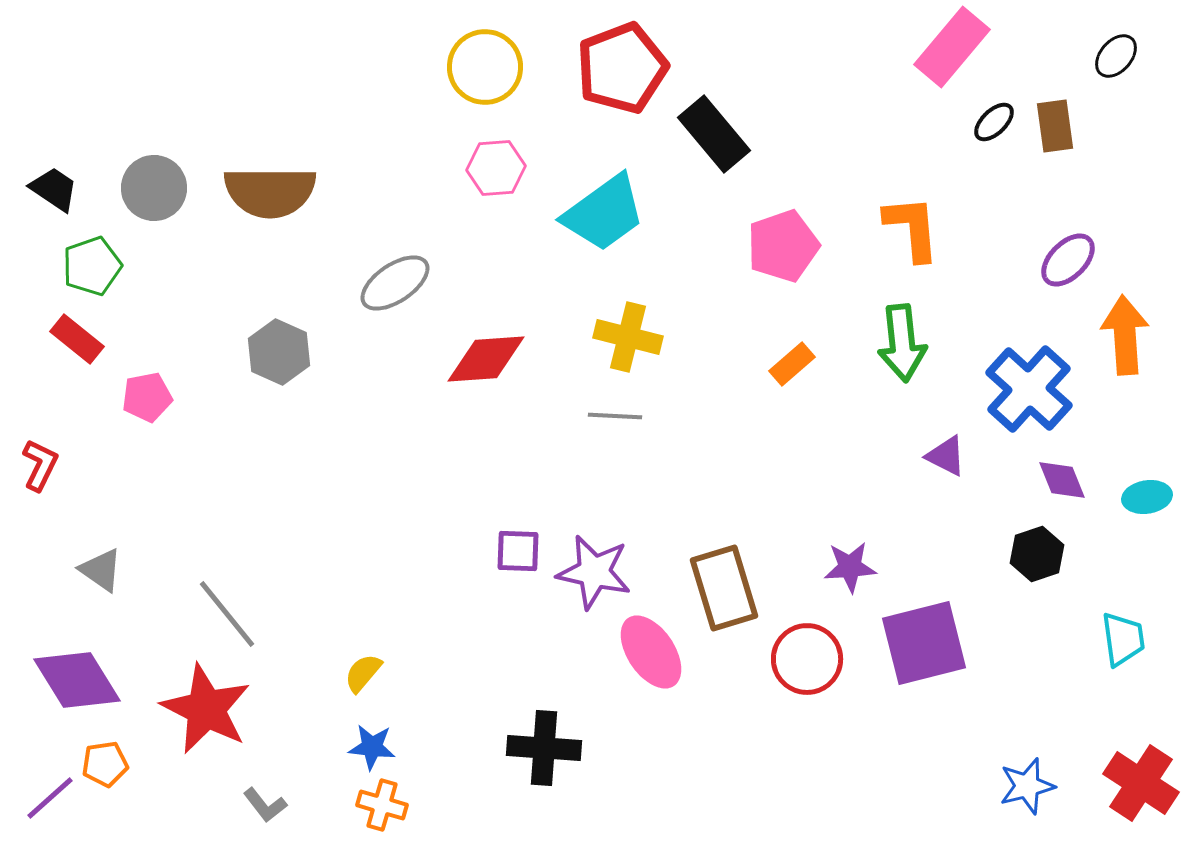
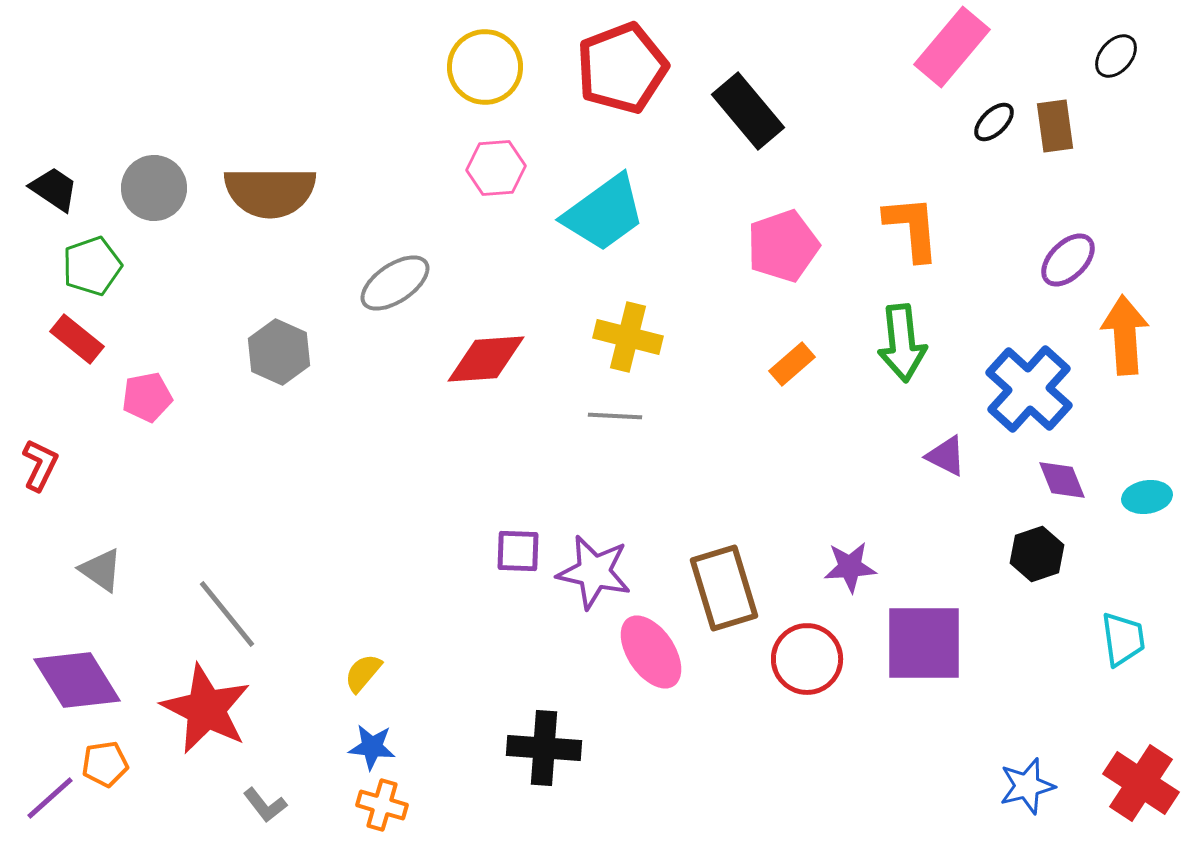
black rectangle at (714, 134): moved 34 px right, 23 px up
purple square at (924, 643): rotated 14 degrees clockwise
